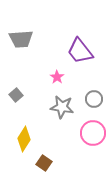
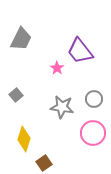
gray trapezoid: rotated 60 degrees counterclockwise
pink star: moved 9 px up
yellow diamond: rotated 15 degrees counterclockwise
brown square: rotated 21 degrees clockwise
